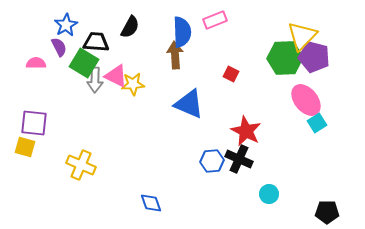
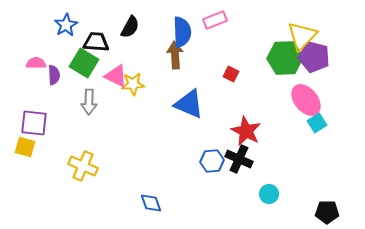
purple semicircle: moved 5 px left, 28 px down; rotated 24 degrees clockwise
gray arrow: moved 6 px left, 22 px down
yellow cross: moved 2 px right, 1 px down
